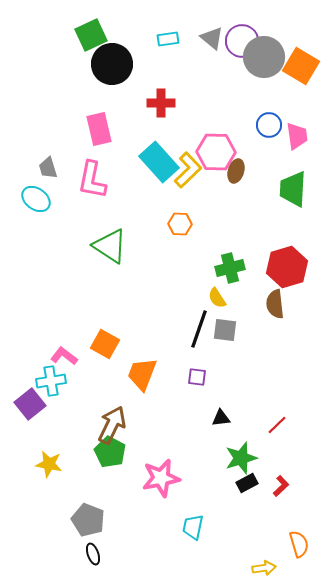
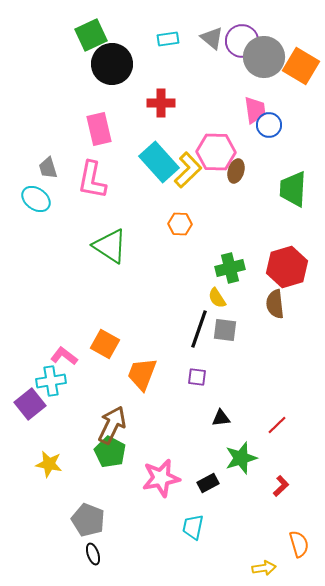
pink trapezoid at (297, 136): moved 42 px left, 26 px up
black rectangle at (247, 483): moved 39 px left
